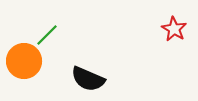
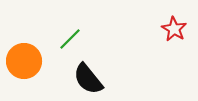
green line: moved 23 px right, 4 px down
black semicircle: rotated 28 degrees clockwise
